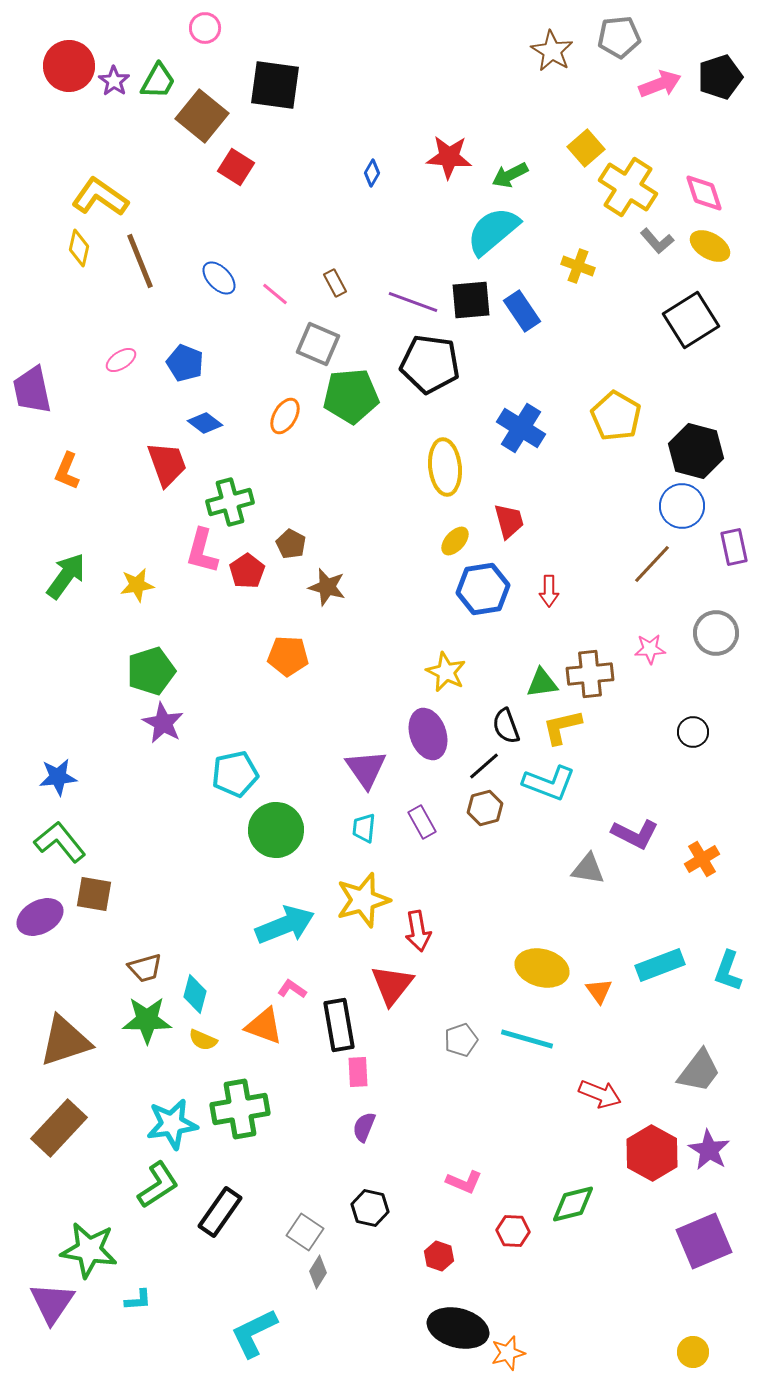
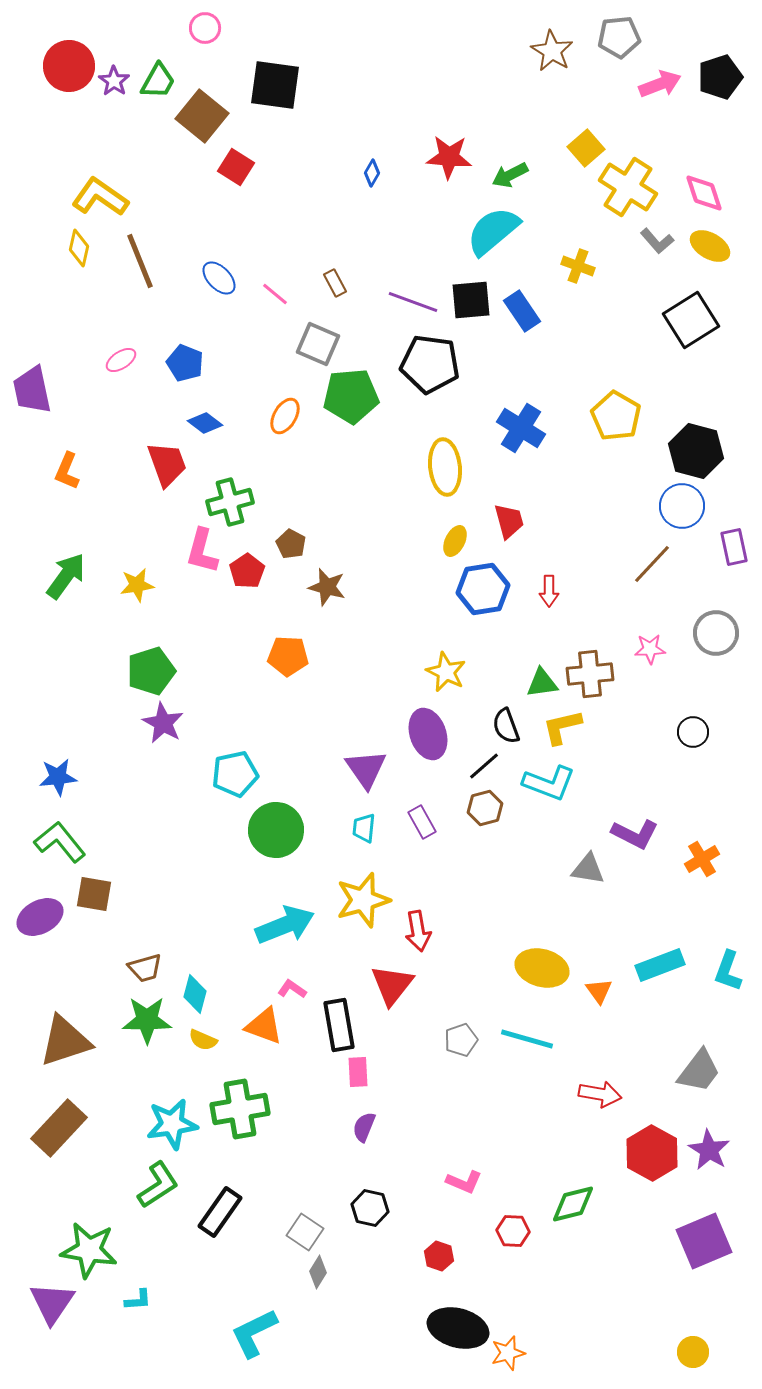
yellow ellipse at (455, 541): rotated 16 degrees counterclockwise
red arrow at (600, 1094): rotated 12 degrees counterclockwise
